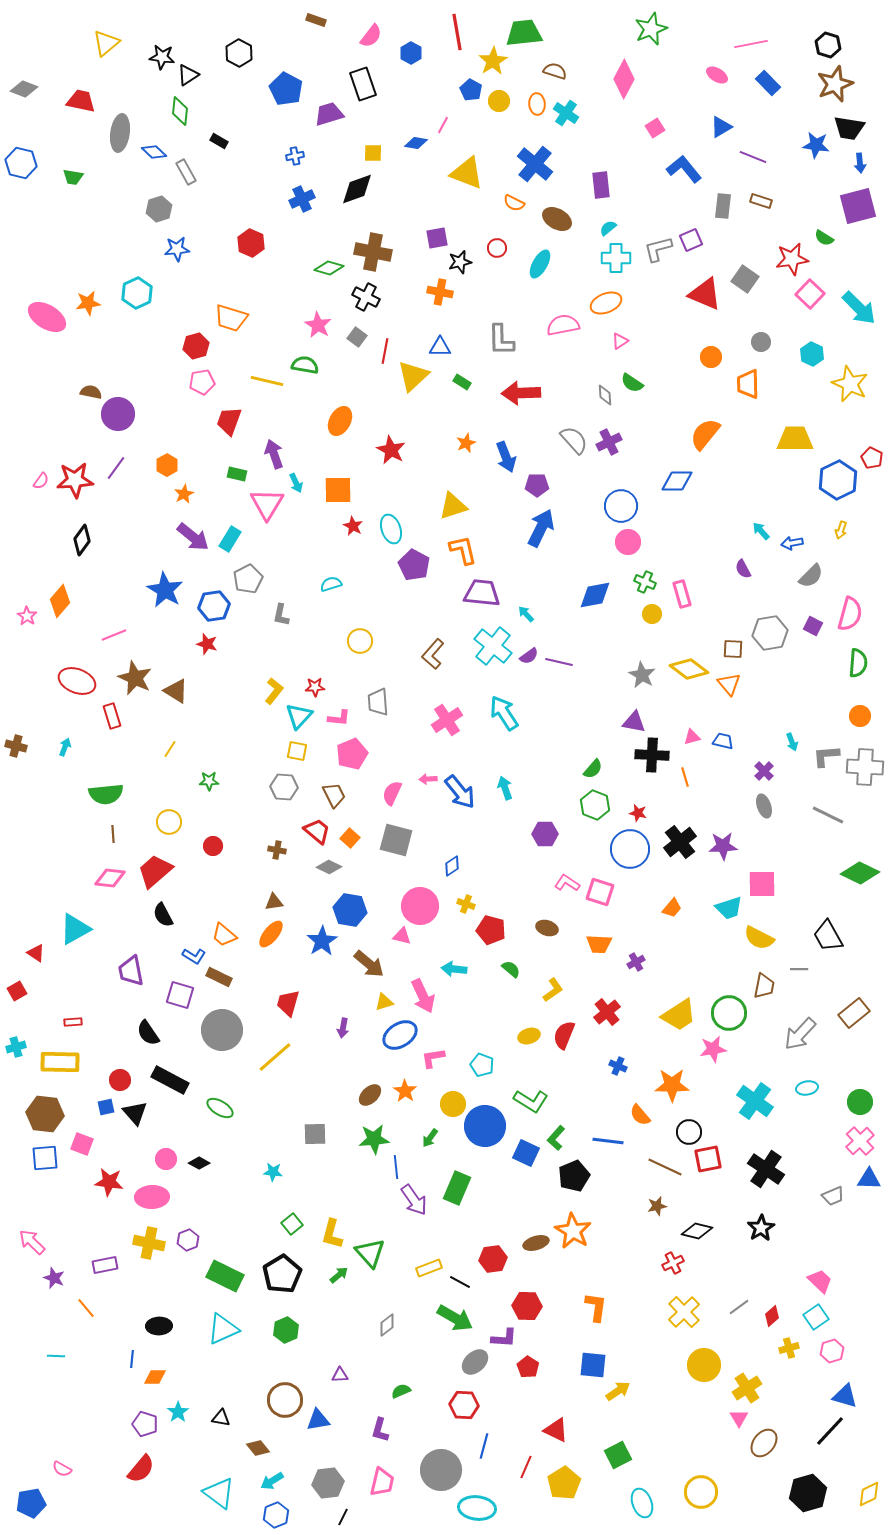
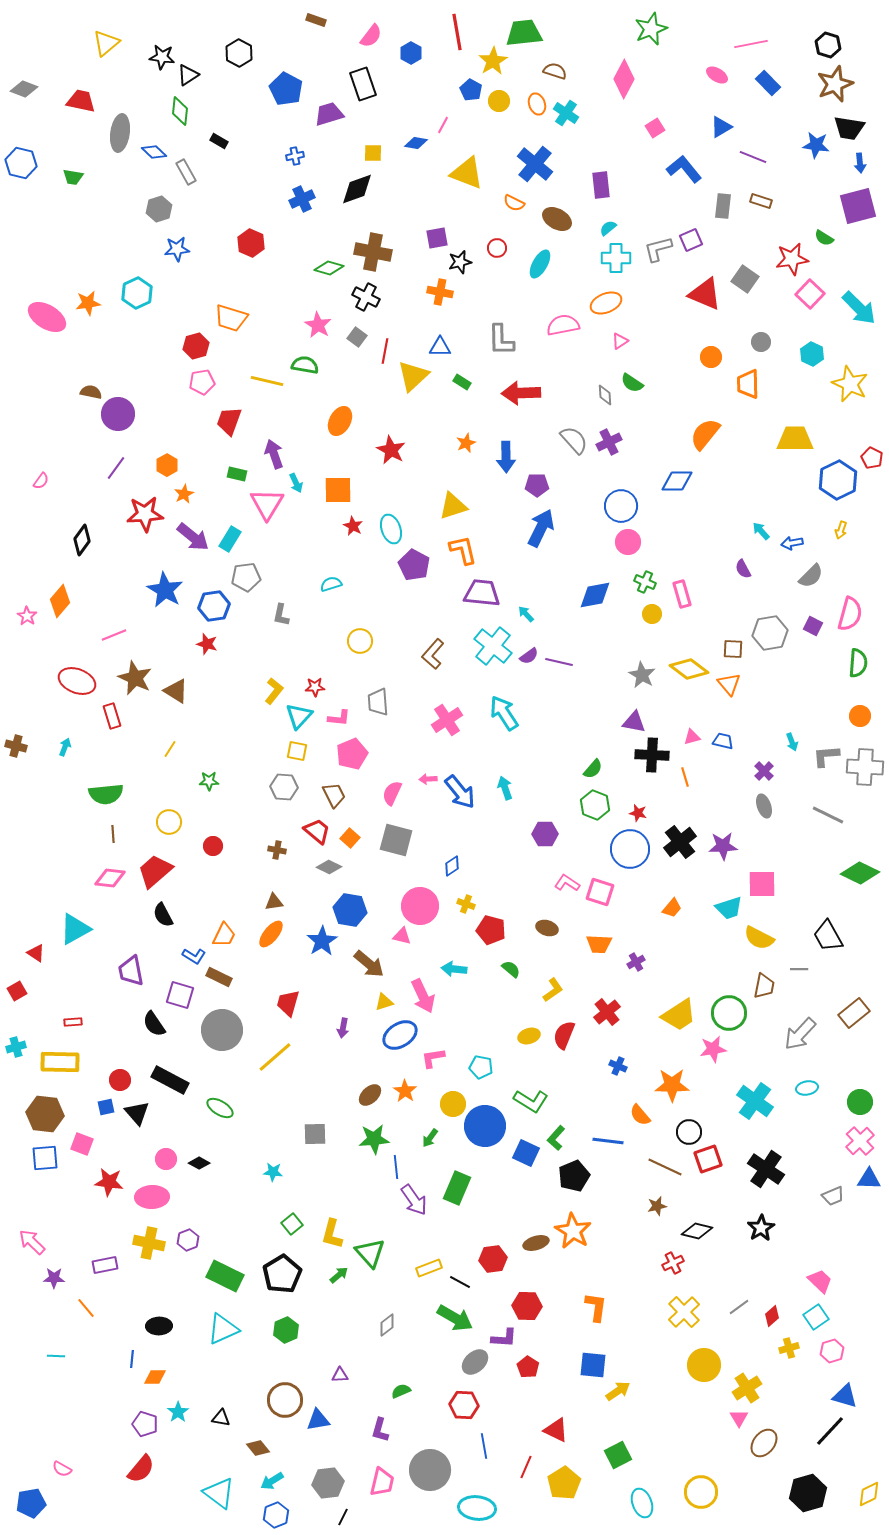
orange ellipse at (537, 104): rotated 15 degrees counterclockwise
blue arrow at (506, 457): rotated 20 degrees clockwise
red star at (75, 480): moved 70 px right, 34 px down
gray pentagon at (248, 579): moved 2 px left, 2 px up; rotated 20 degrees clockwise
orange trapezoid at (224, 935): rotated 104 degrees counterclockwise
black semicircle at (148, 1033): moved 6 px right, 9 px up
cyan pentagon at (482, 1065): moved 1 px left, 2 px down; rotated 10 degrees counterclockwise
black triangle at (135, 1113): moved 2 px right
red square at (708, 1159): rotated 8 degrees counterclockwise
purple star at (54, 1278): rotated 20 degrees counterclockwise
blue line at (484, 1446): rotated 25 degrees counterclockwise
gray circle at (441, 1470): moved 11 px left
